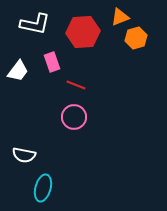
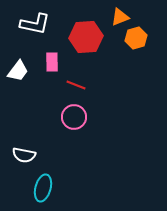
red hexagon: moved 3 px right, 5 px down
pink rectangle: rotated 18 degrees clockwise
